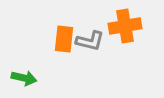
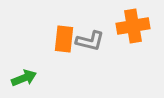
orange cross: moved 8 px right
green arrow: rotated 35 degrees counterclockwise
